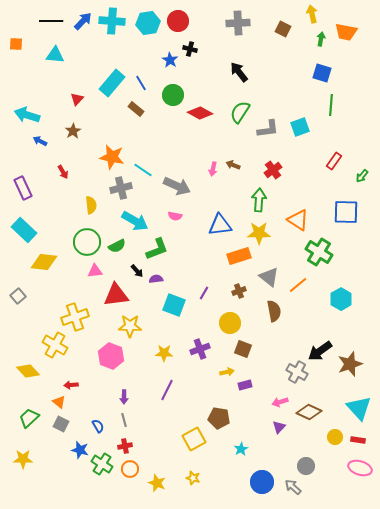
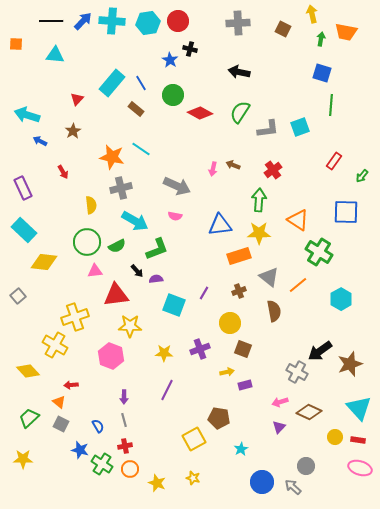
black arrow at (239, 72): rotated 40 degrees counterclockwise
cyan line at (143, 170): moved 2 px left, 21 px up
